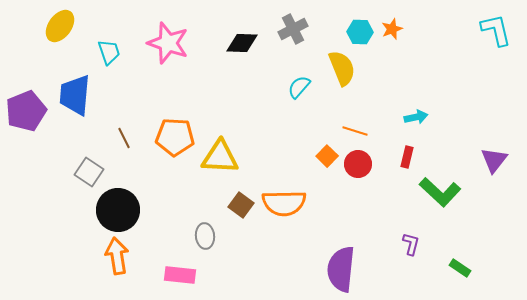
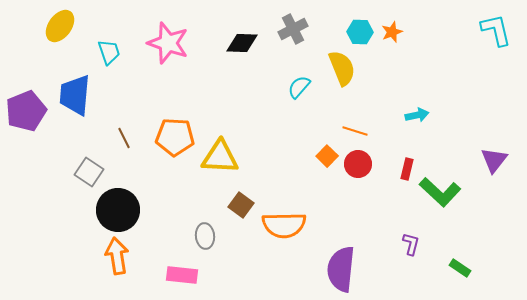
orange star: moved 3 px down
cyan arrow: moved 1 px right, 2 px up
red rectangle: moved 12 px down
orange semicircle: moved 22 px down
pink rectangle: moved 2 px right
